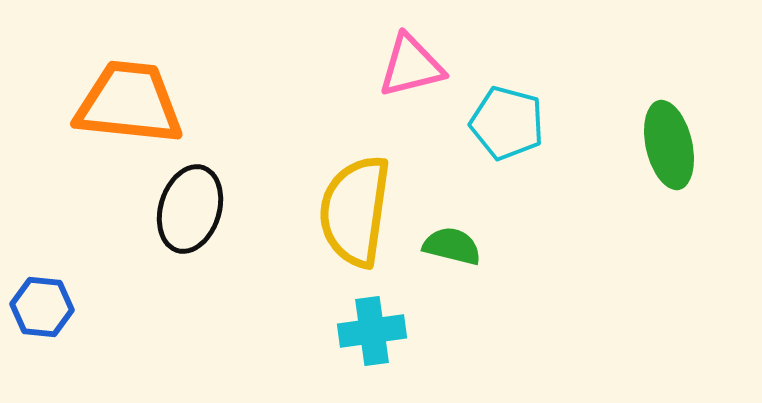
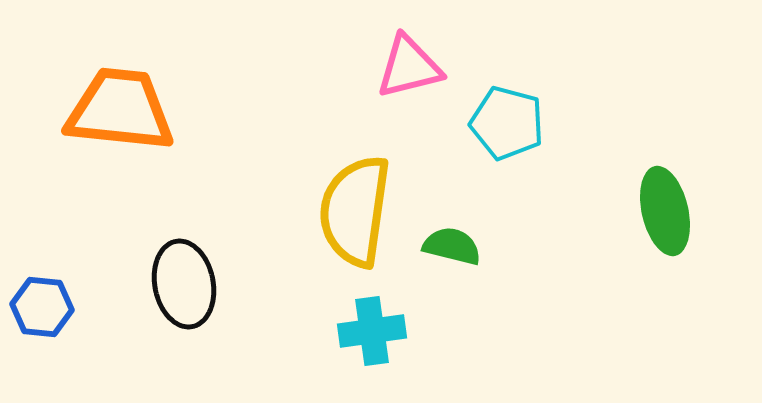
pink triangle: moved 2 px left, 1 px down
orange trapezoid: moved 9 px left, 7 px down
green ellipse: moved 4 px left, 66 px down
black ellipse: moved 6 px left, 75 px down; rotated 28 degrees counterclockwise
